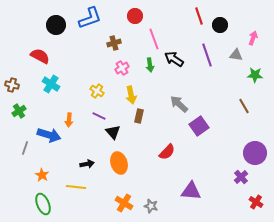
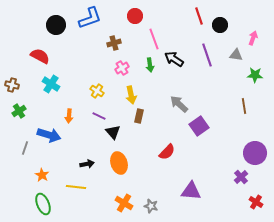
brown line at (244, 106): rotated 21 degrees clockwise
orange arrow at (69, 120): moved 4 px up
